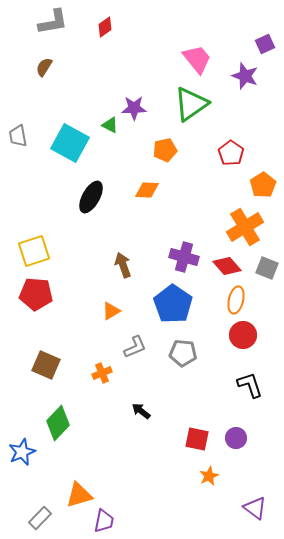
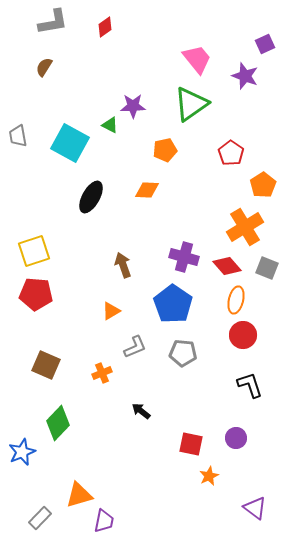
purple star at (134, 108): moved 1 px left, 2 px up
red square at (197, 439): moved 6 px left, 5 px down
